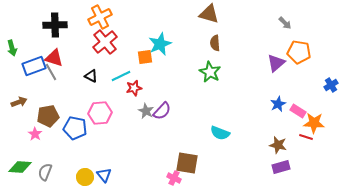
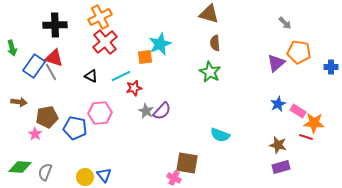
blue rectangle: rotated 35 degrees counterclockwise
blue cross: moved 18 px up; rotated 32 degrees clockwise
brown arrow: rotated 28 degrees clockwise
brown pentagon: moved 1 px left, 1 px down
cyan semicircle: moved 2 px down
